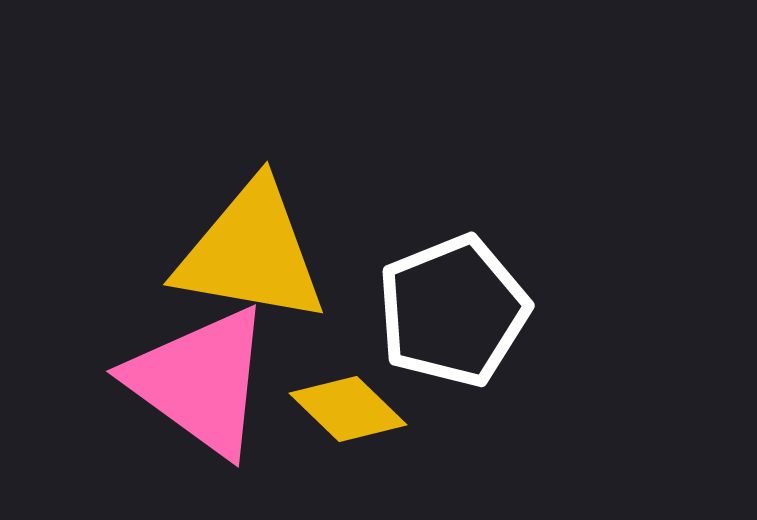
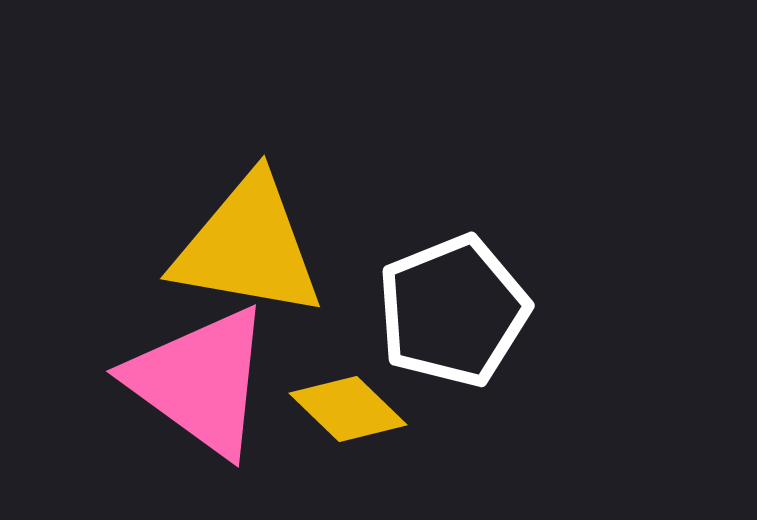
yellow triangle: moved 3 px left, 6 px up
